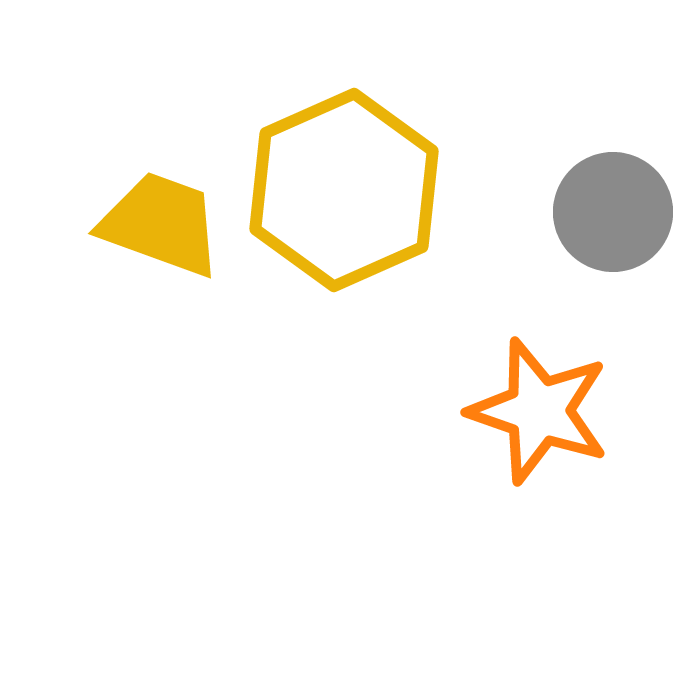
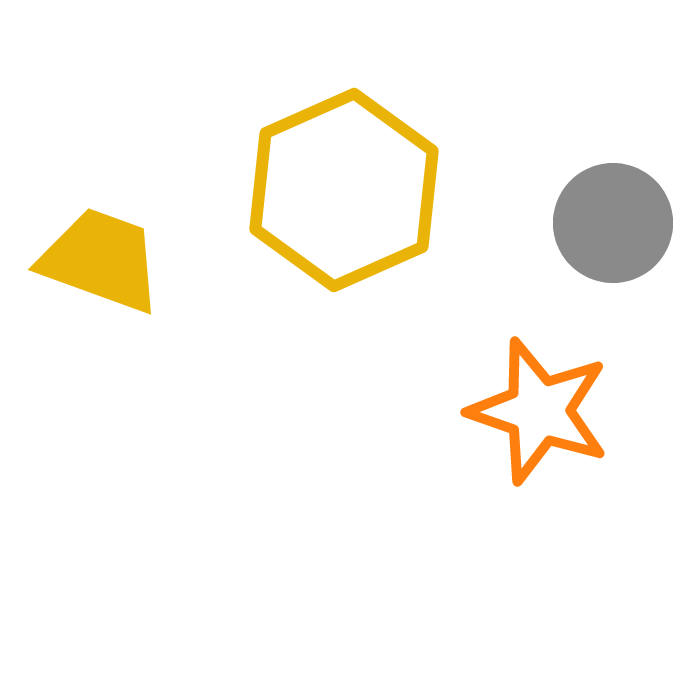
gray circle: moved 11 px down
yellow trapezoid: moved 60 px left, 36 px down
